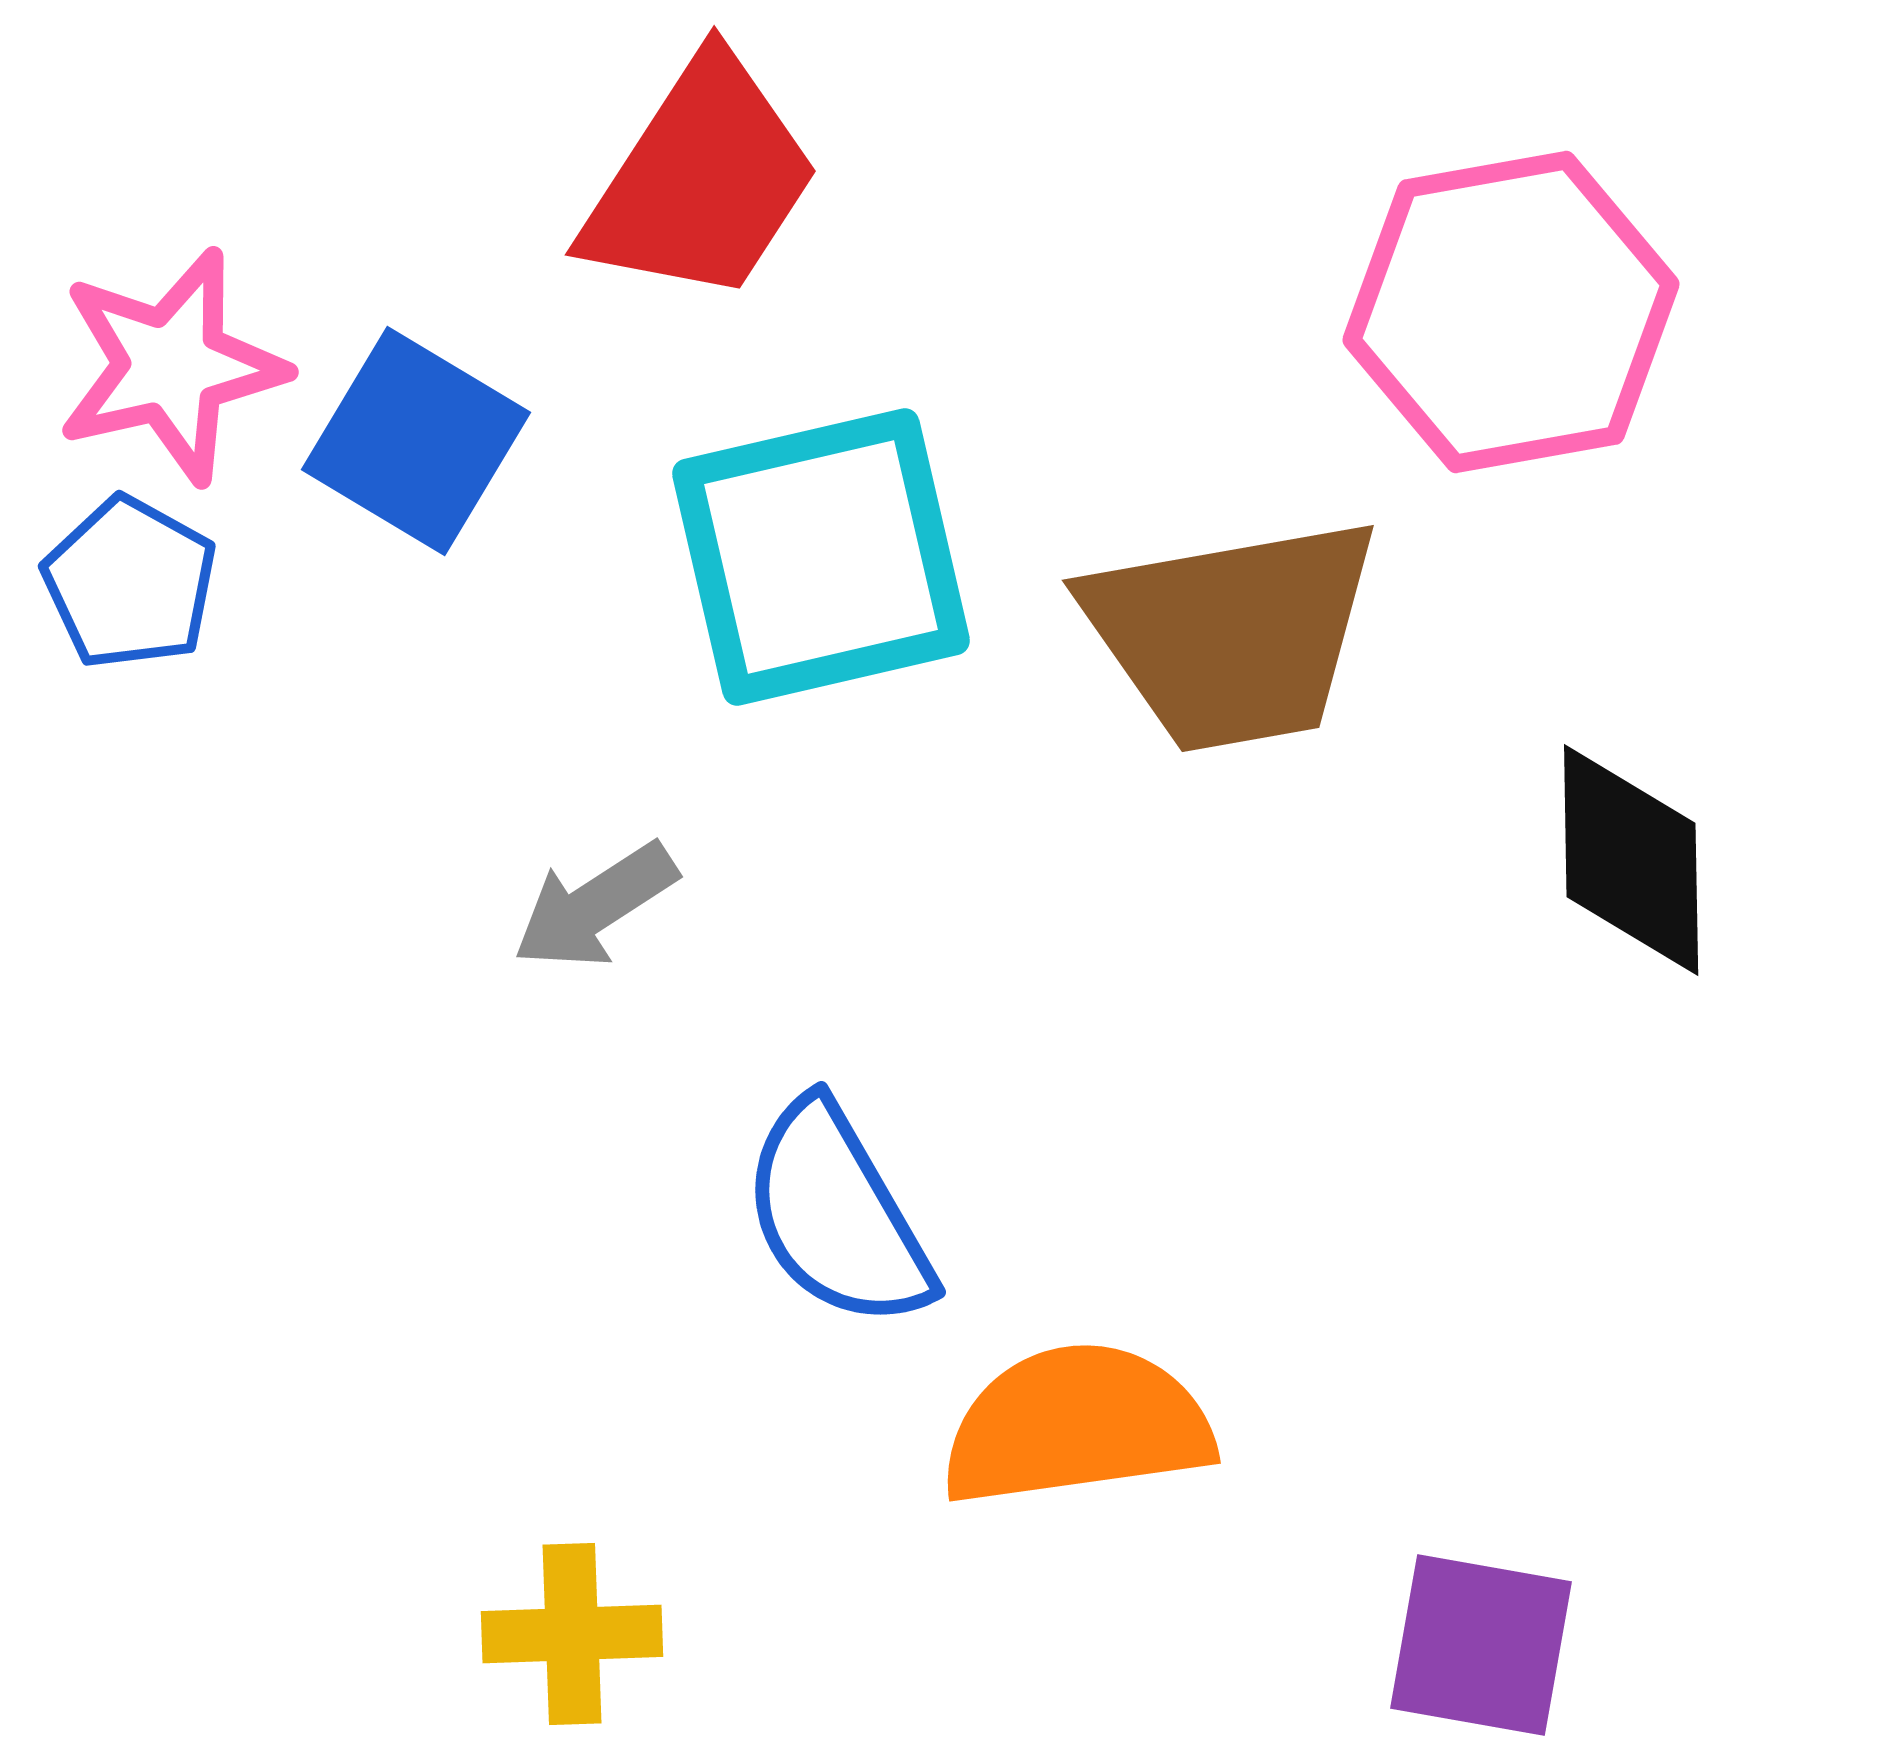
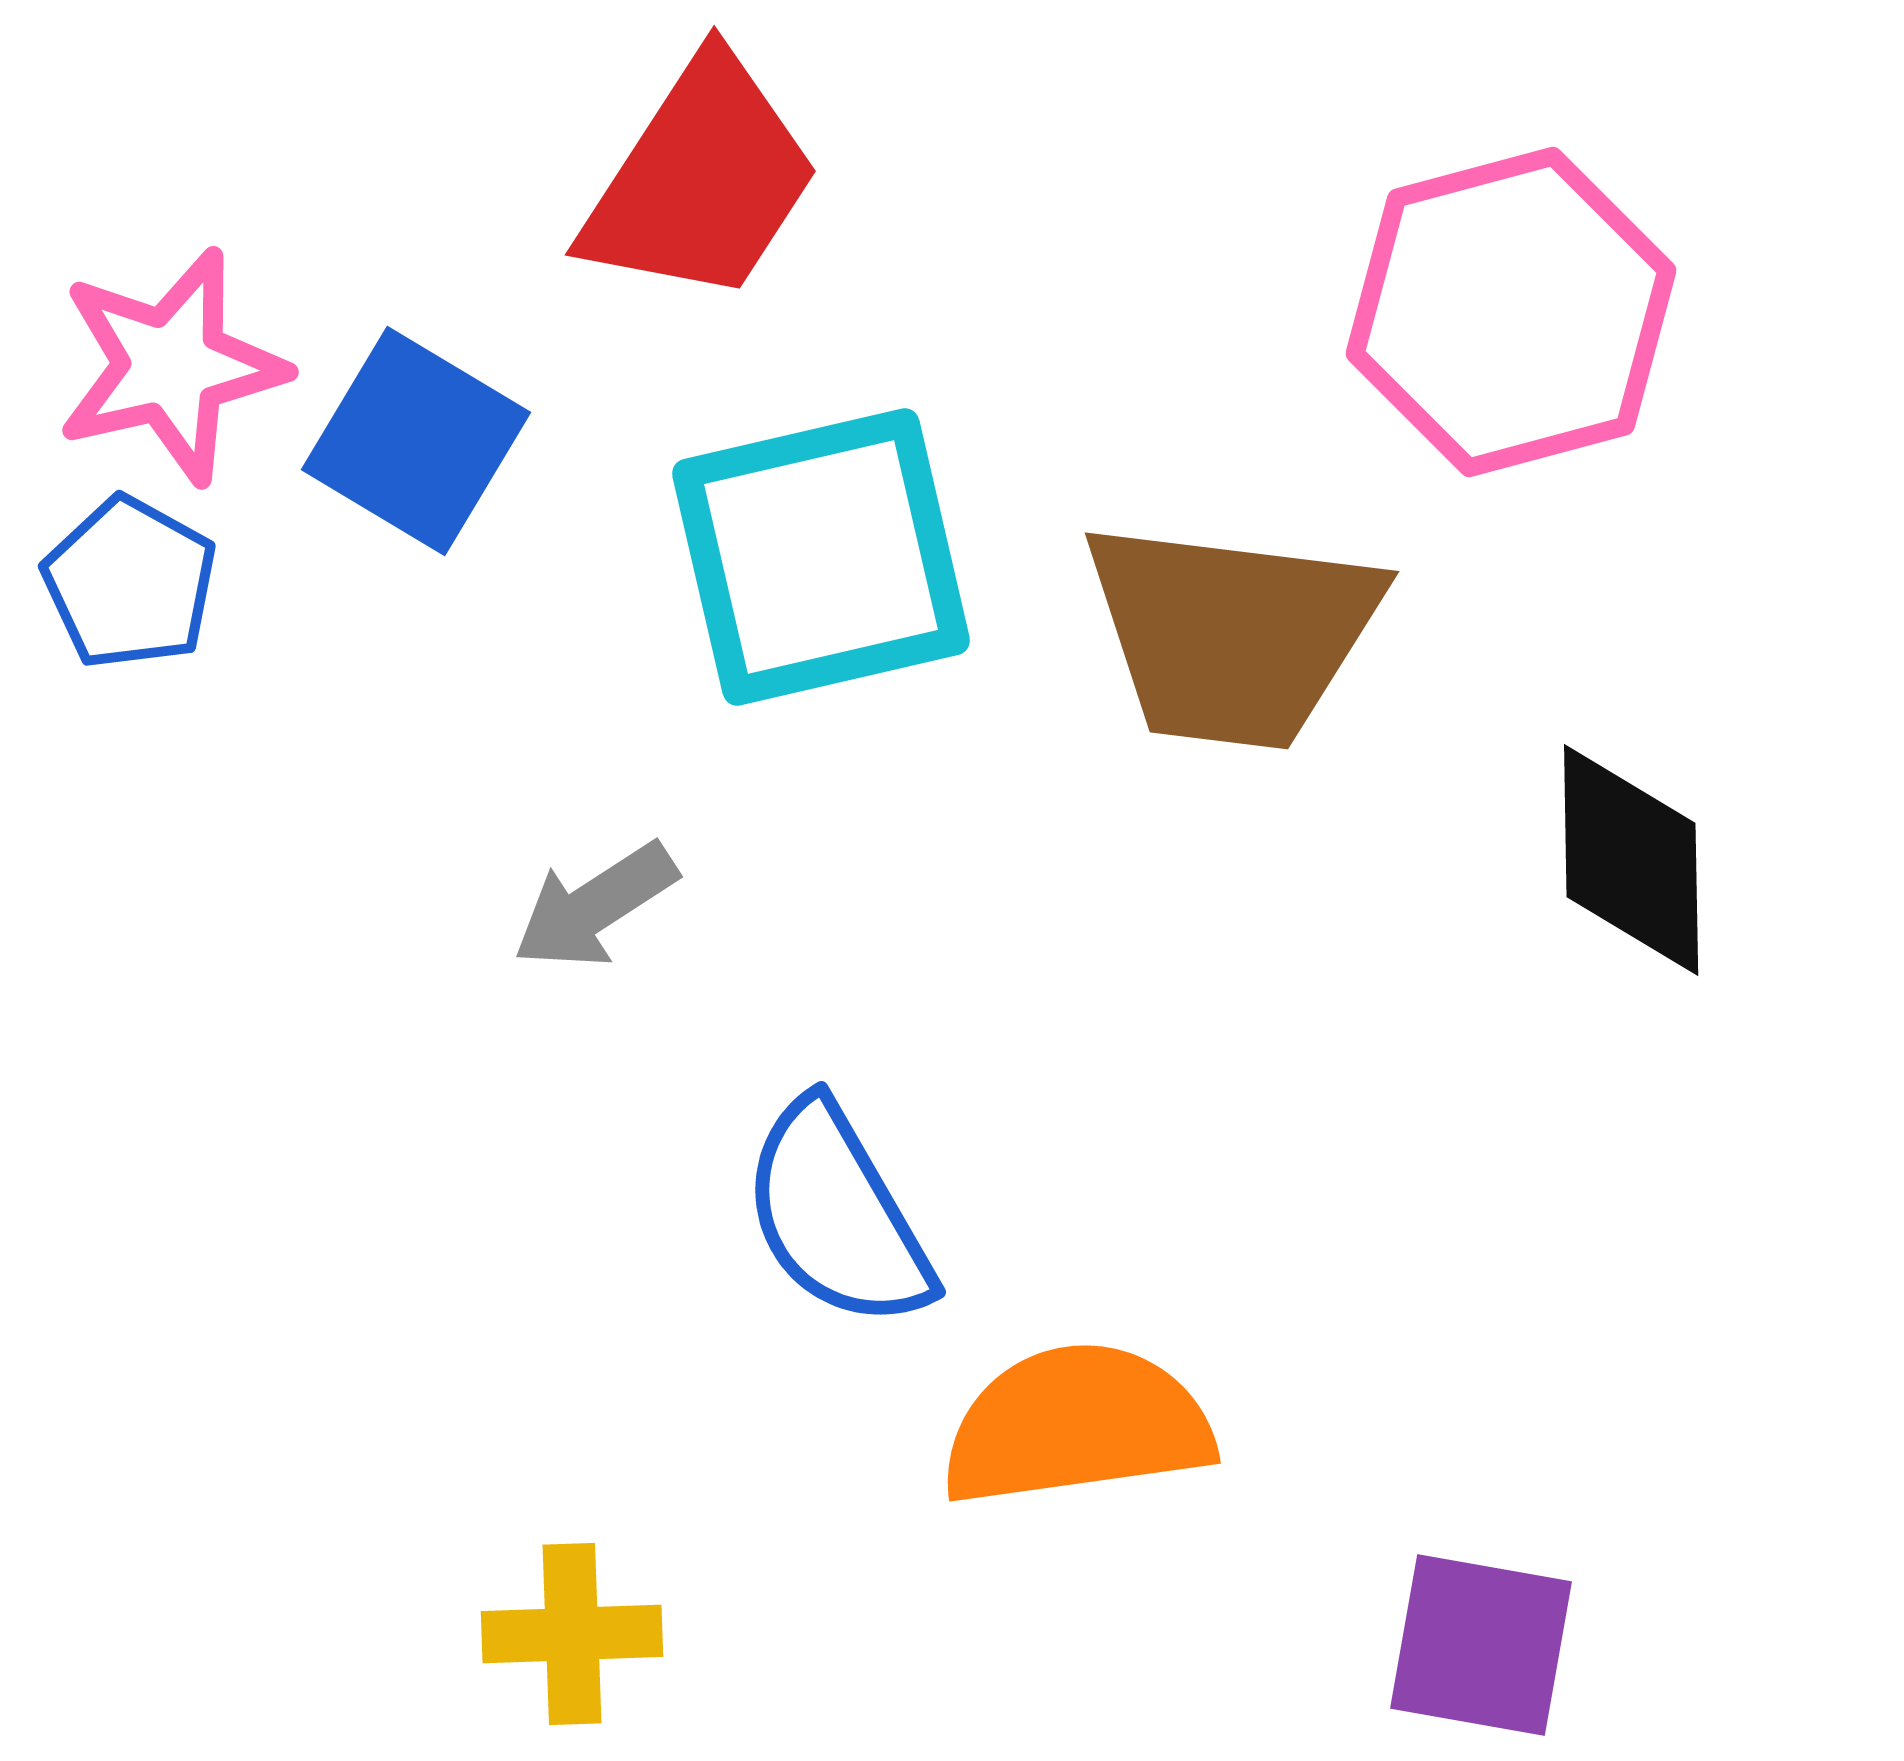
pink hexagon: rotated 5 degrees counterclockwise
brown trapezoid: rotated 17 degrees clockwise
